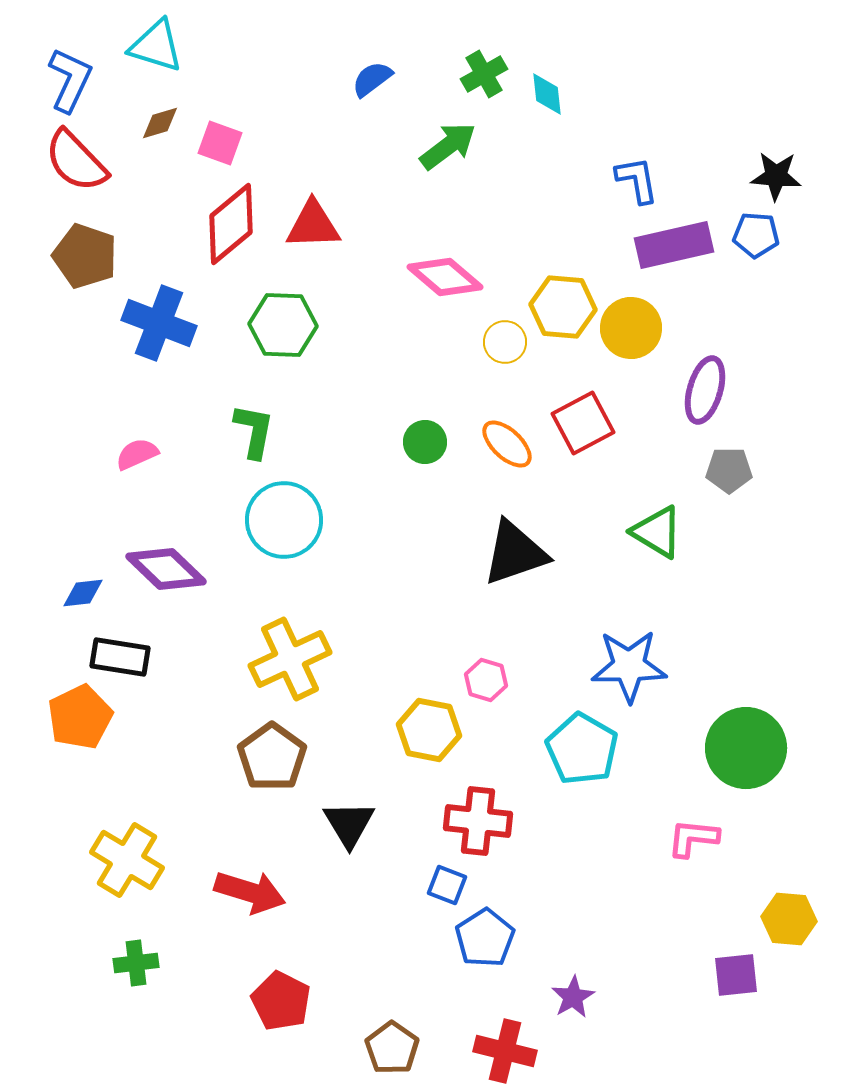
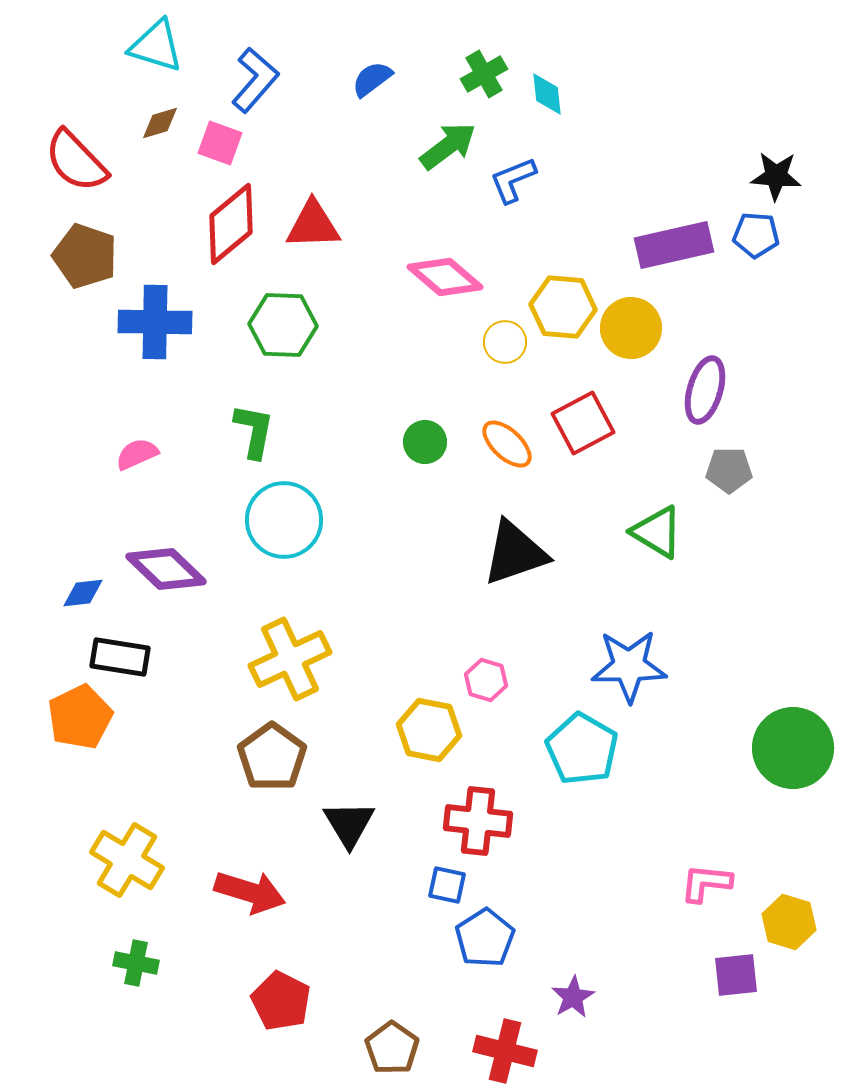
blue L-shape at (70, 80): moved 185 px right; rotated 16 degrees clockwise
blue L-shape at (637, 180): moved 124 px left; rotated 102 degrees counterclockwise
blue cross at (159, 323): moved 4 px left, 1 px up; rotated 20 degrees counterclockwise
green circle at (746, 748): moved 47 px right
pink L-shape at (693, 838): moved 13 px right, 45 px down
blue square at (447, 885): rotated 9 degrees counterclockwise
yellow hexagon at (789, 919): moved 3 px down; rotated 12 degrees clockwise
green cross at (136, 963): rotated 18 degrees clockwise
